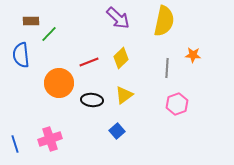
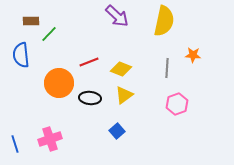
purple arrow: moved 1 px left, 2 px up
yellow diamond: moved 11 px down; rotated 65 degrees clockwise
black ellipse: moved 2 px left, 2 px up
